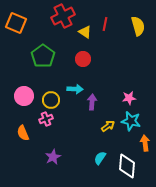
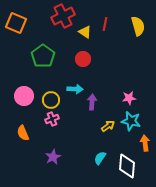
pink cross: moved 6 px right
